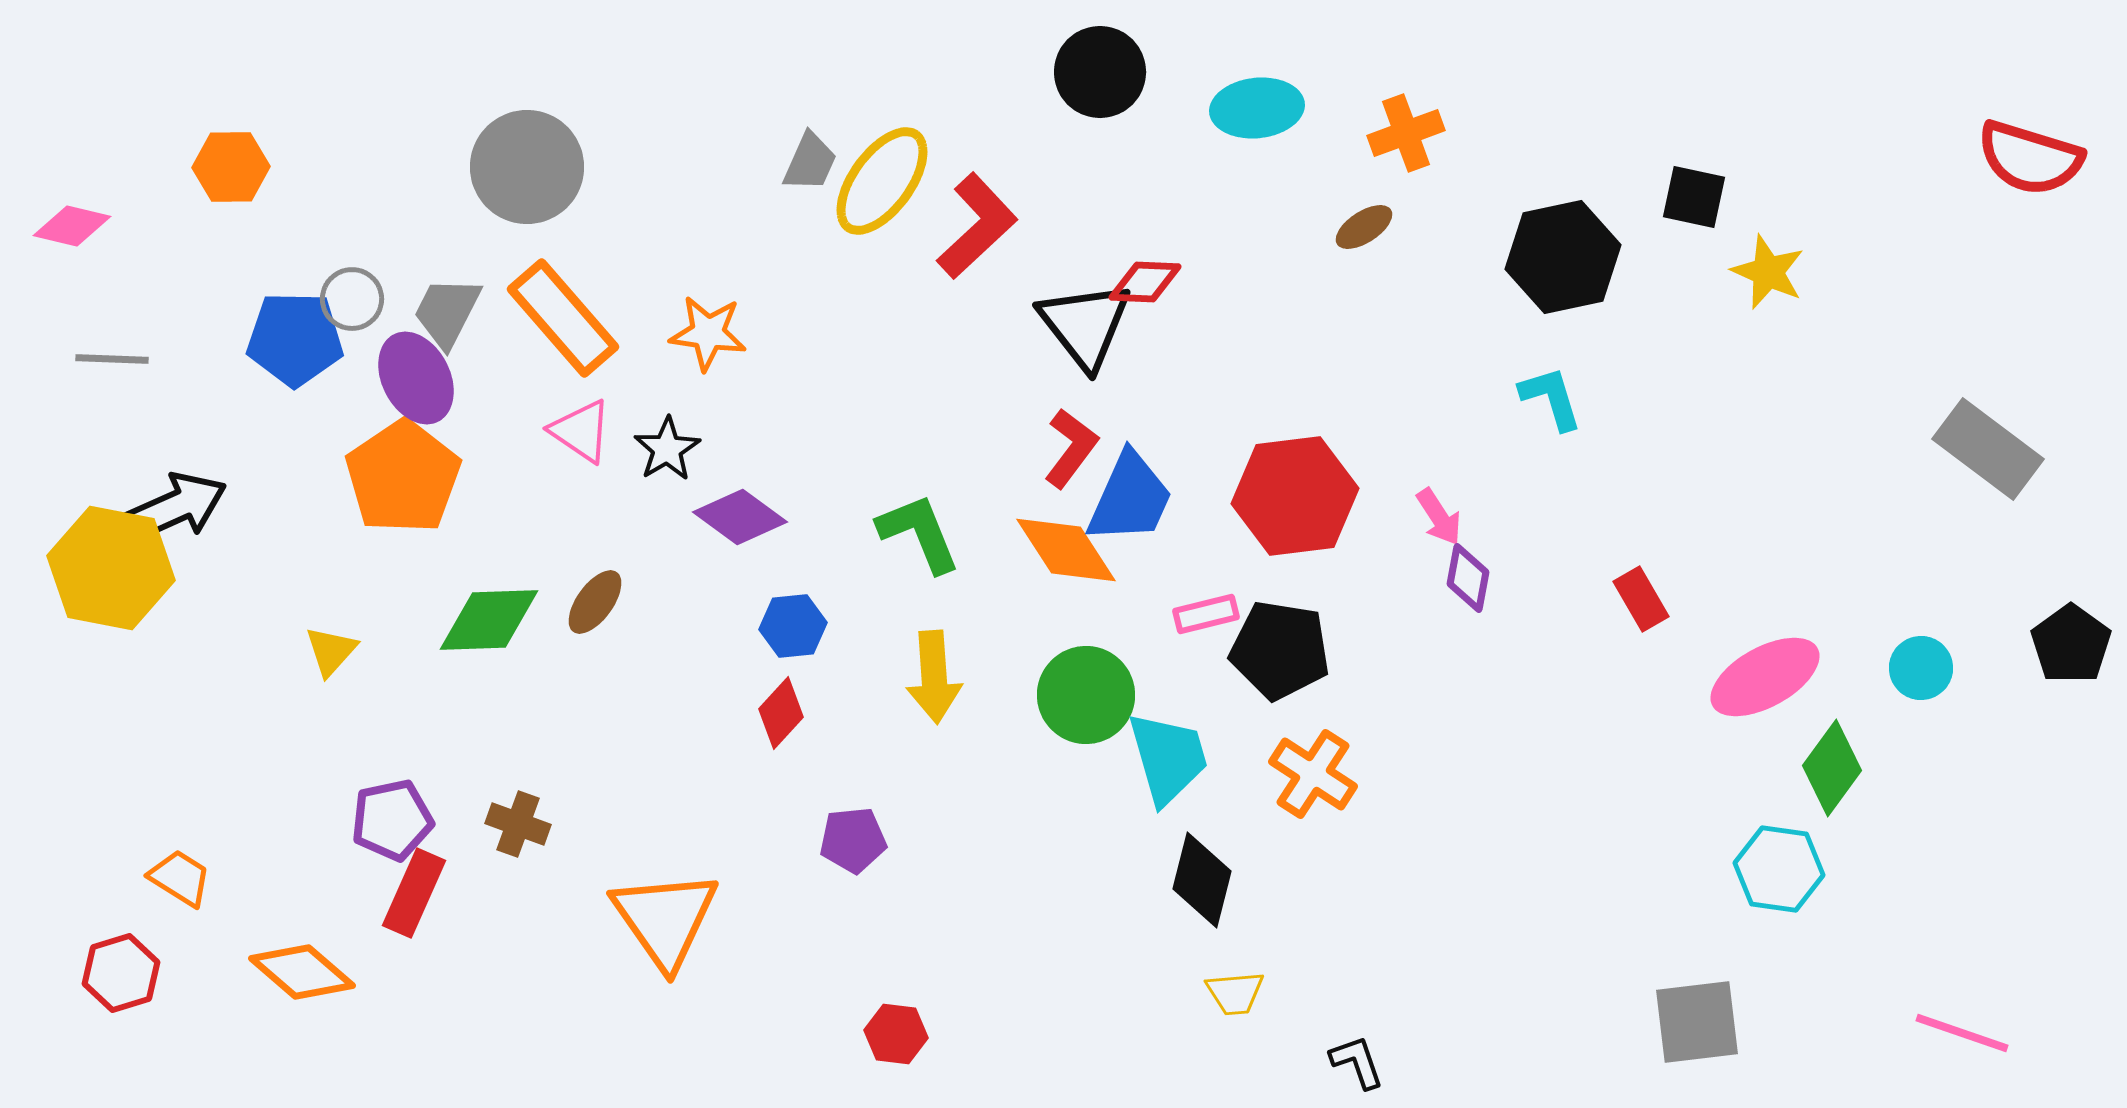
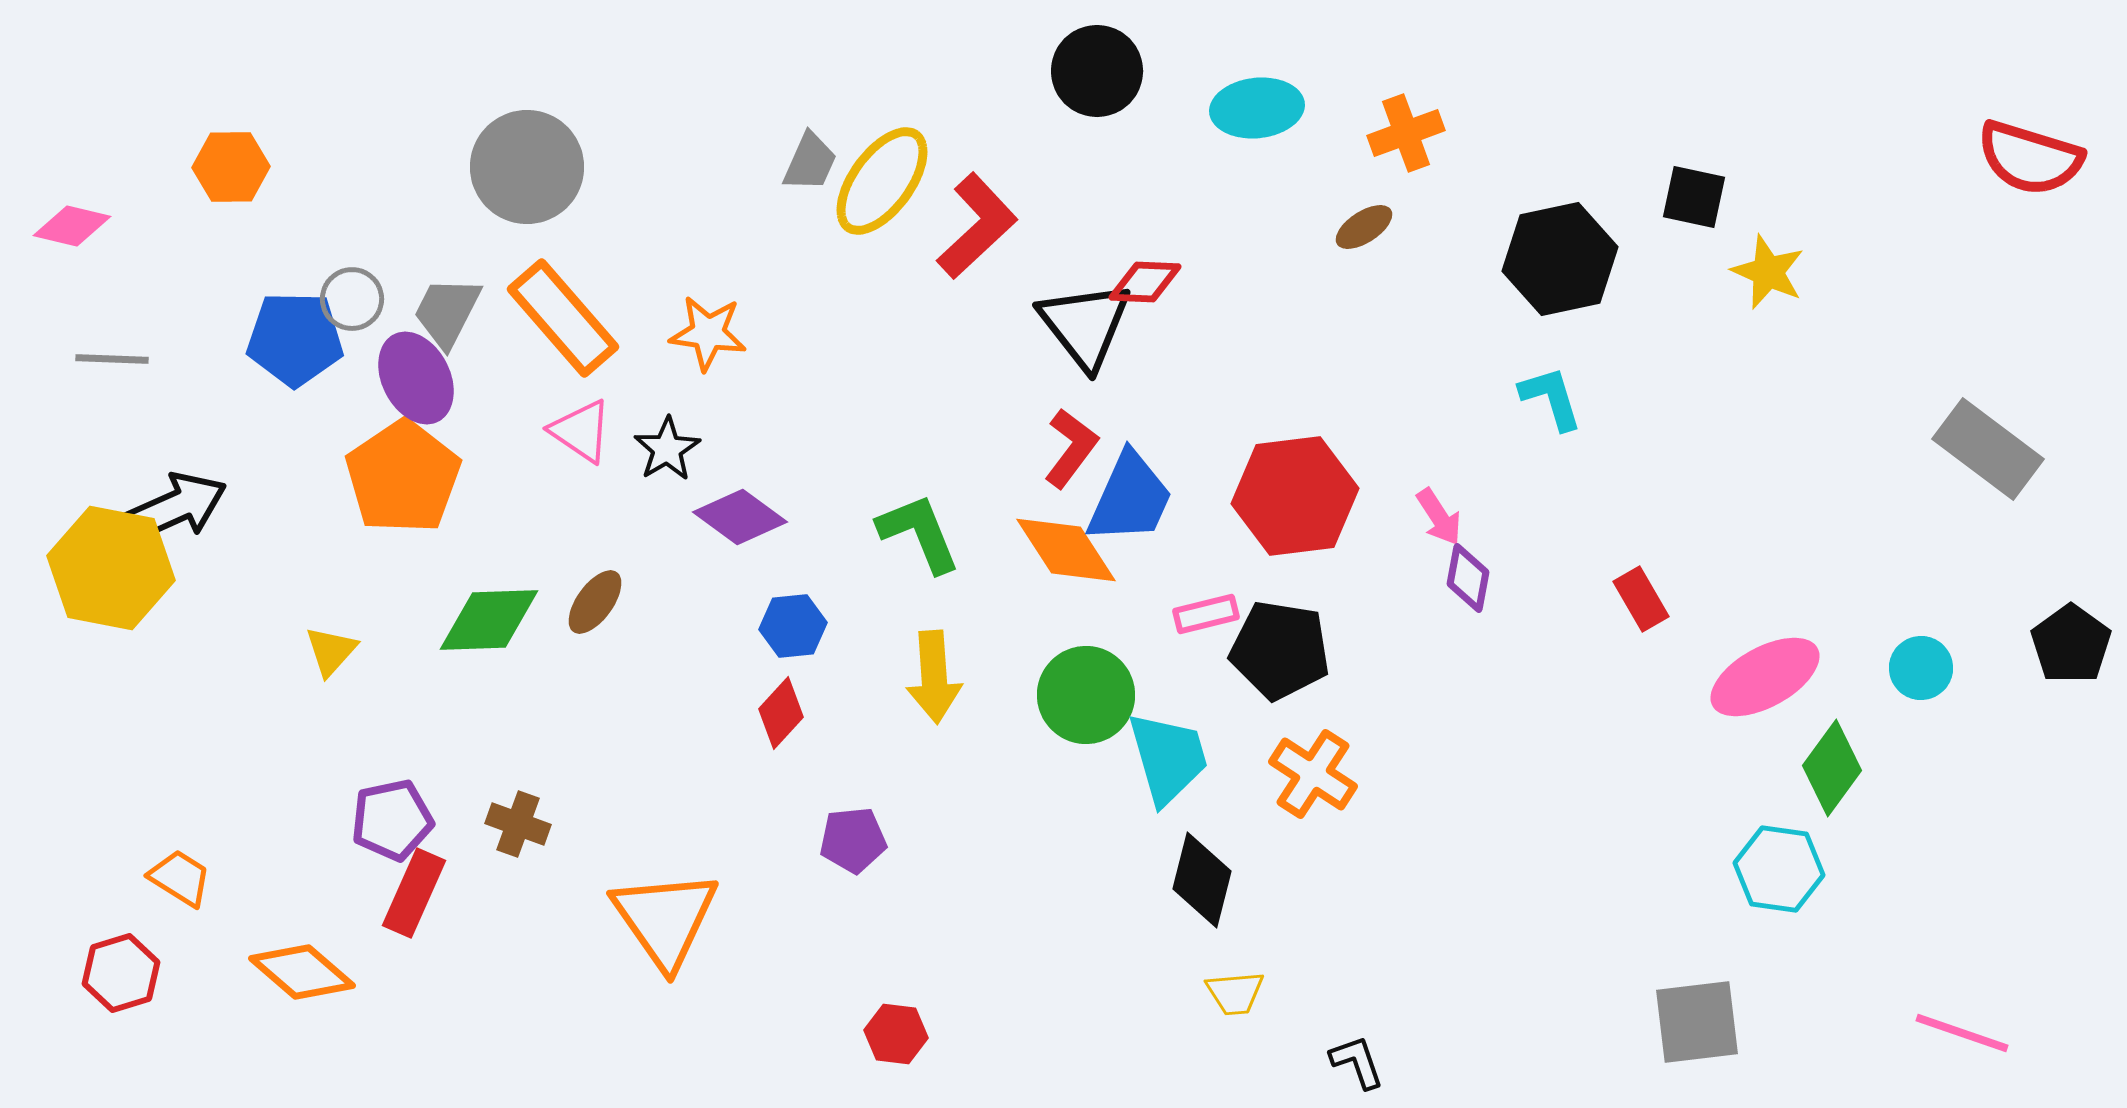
black circle at (1100, 72): moved 3 px left, 1 px up
black hexagon at (1563, 257): moved 3 px left, 2 px down
